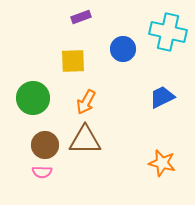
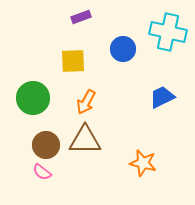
brown circle: moved 1 px right
orange star: moved 19 px left
pink semicircle: rotated 36 degrees clockwise
